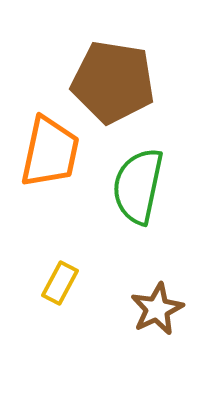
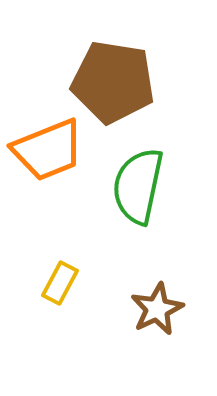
orange trapezoid: moved 2 px left, 2 px up; rotated 56 degrees clockwise
